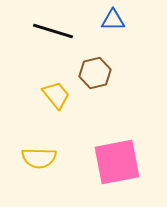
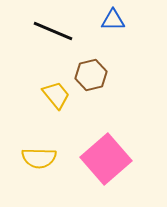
black line: rotated 6 degrees clockwise
brown hexagon: moved 4 px left, 2 px down
pink square: moved 11 px left, 3 px up; rotated 30 degrees counterclockwise
